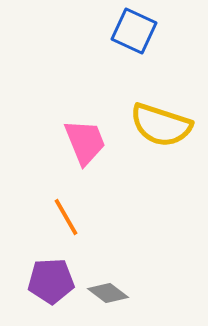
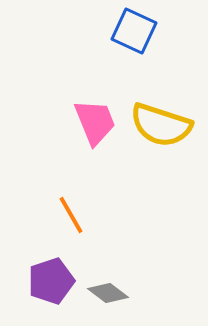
pink trapezoid: moved 10 px right, 20 px up
orange line: moved 5 px right, 2 px up
purple pentagon: rotated 15 degrees counterclockwise
